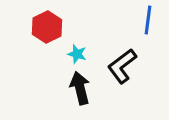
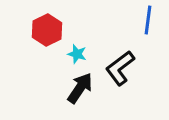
red hexagon: moved 3 px down
black L-shape: moved 2 px left, 2 px down
black arrow: rotated 48 degrees clockwise
